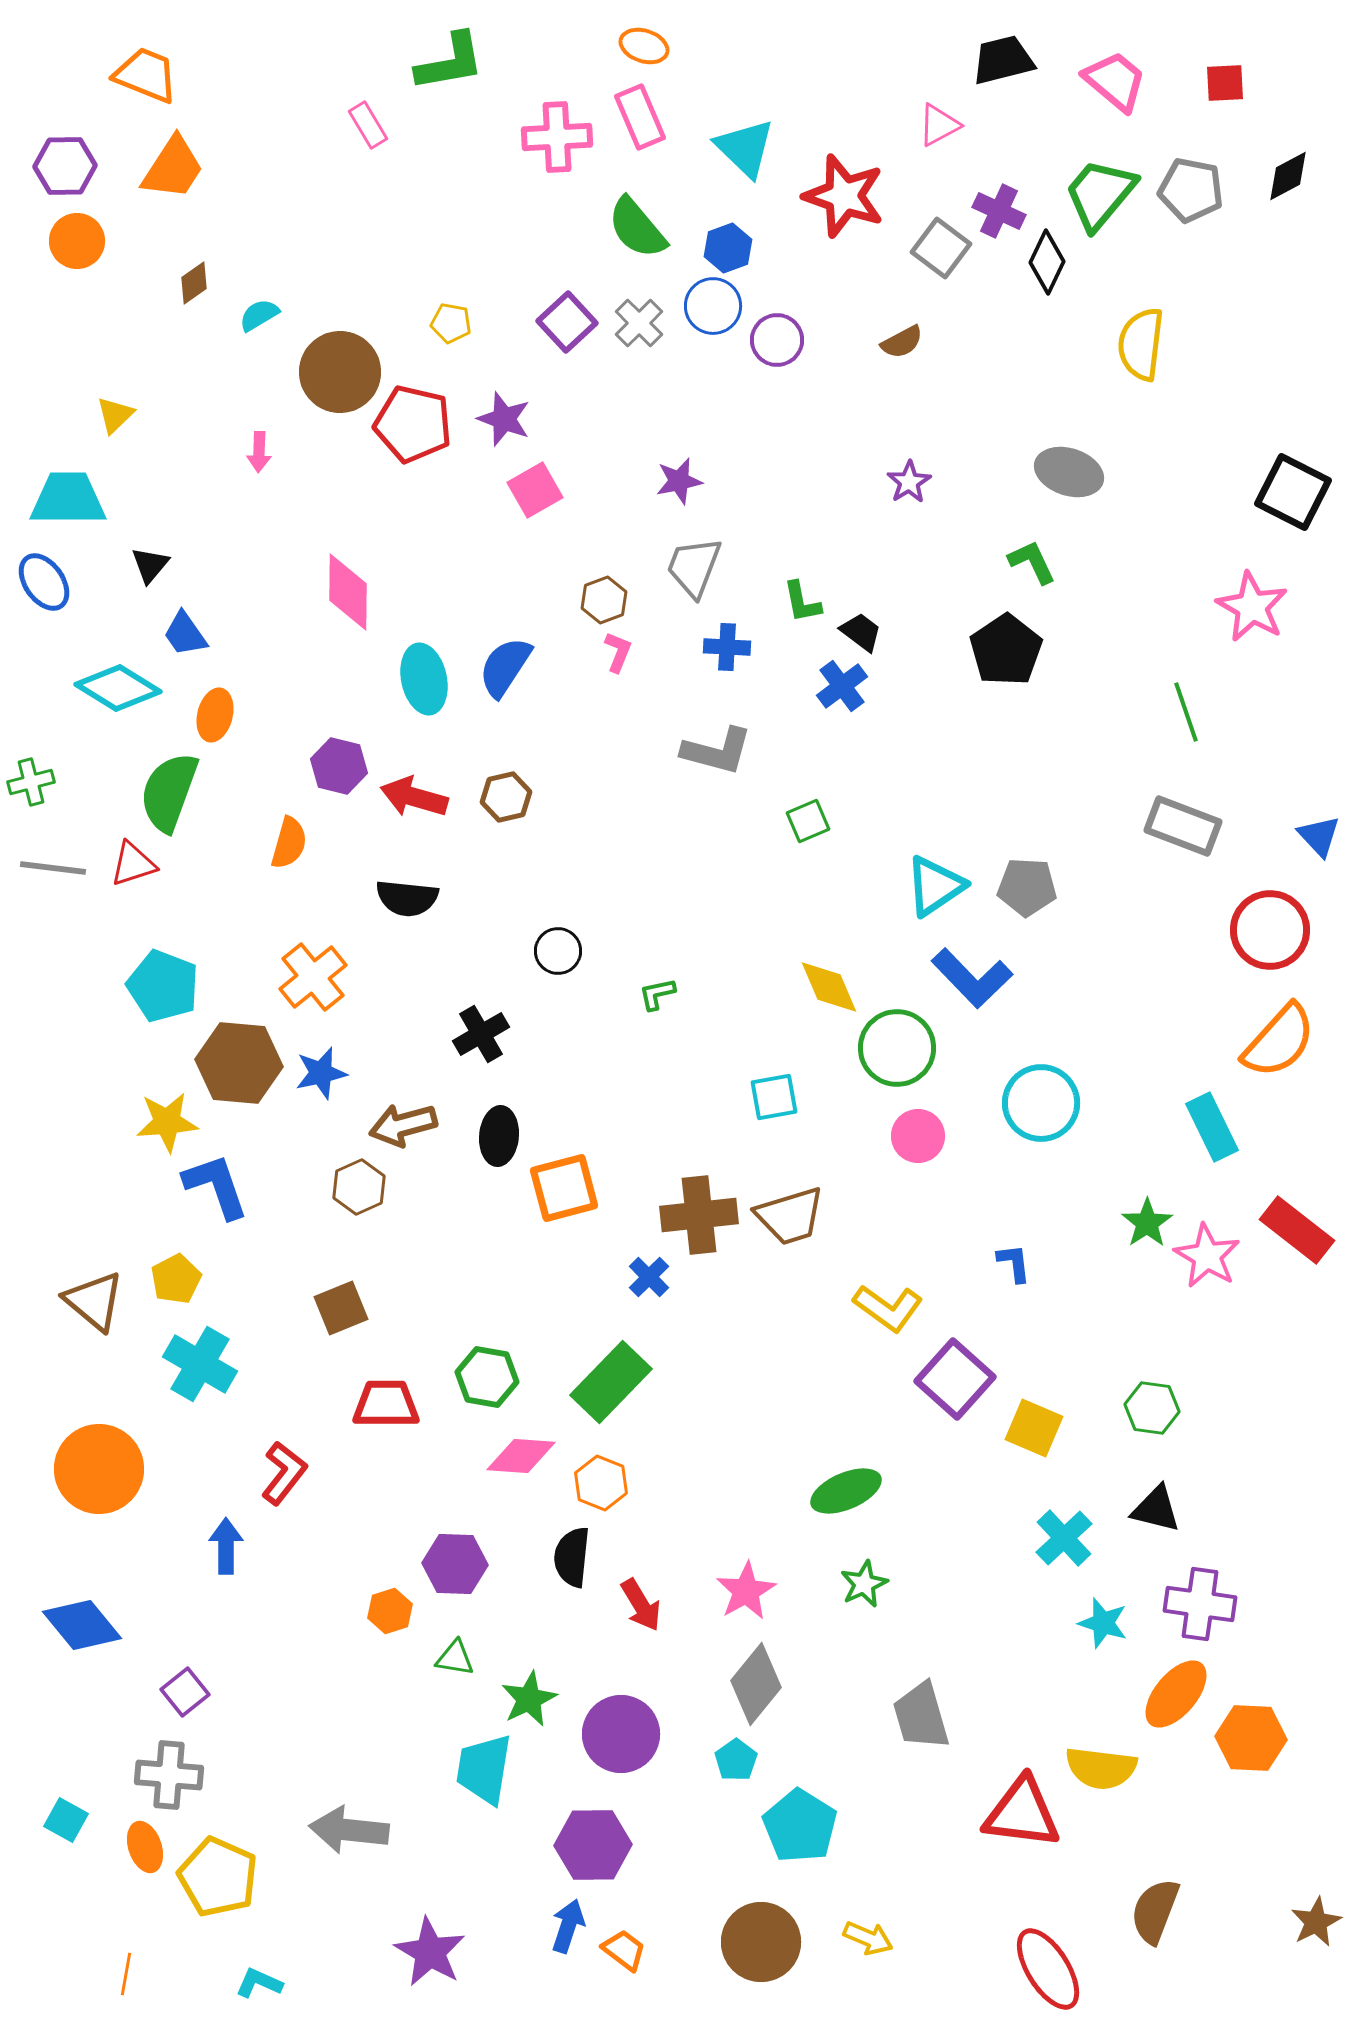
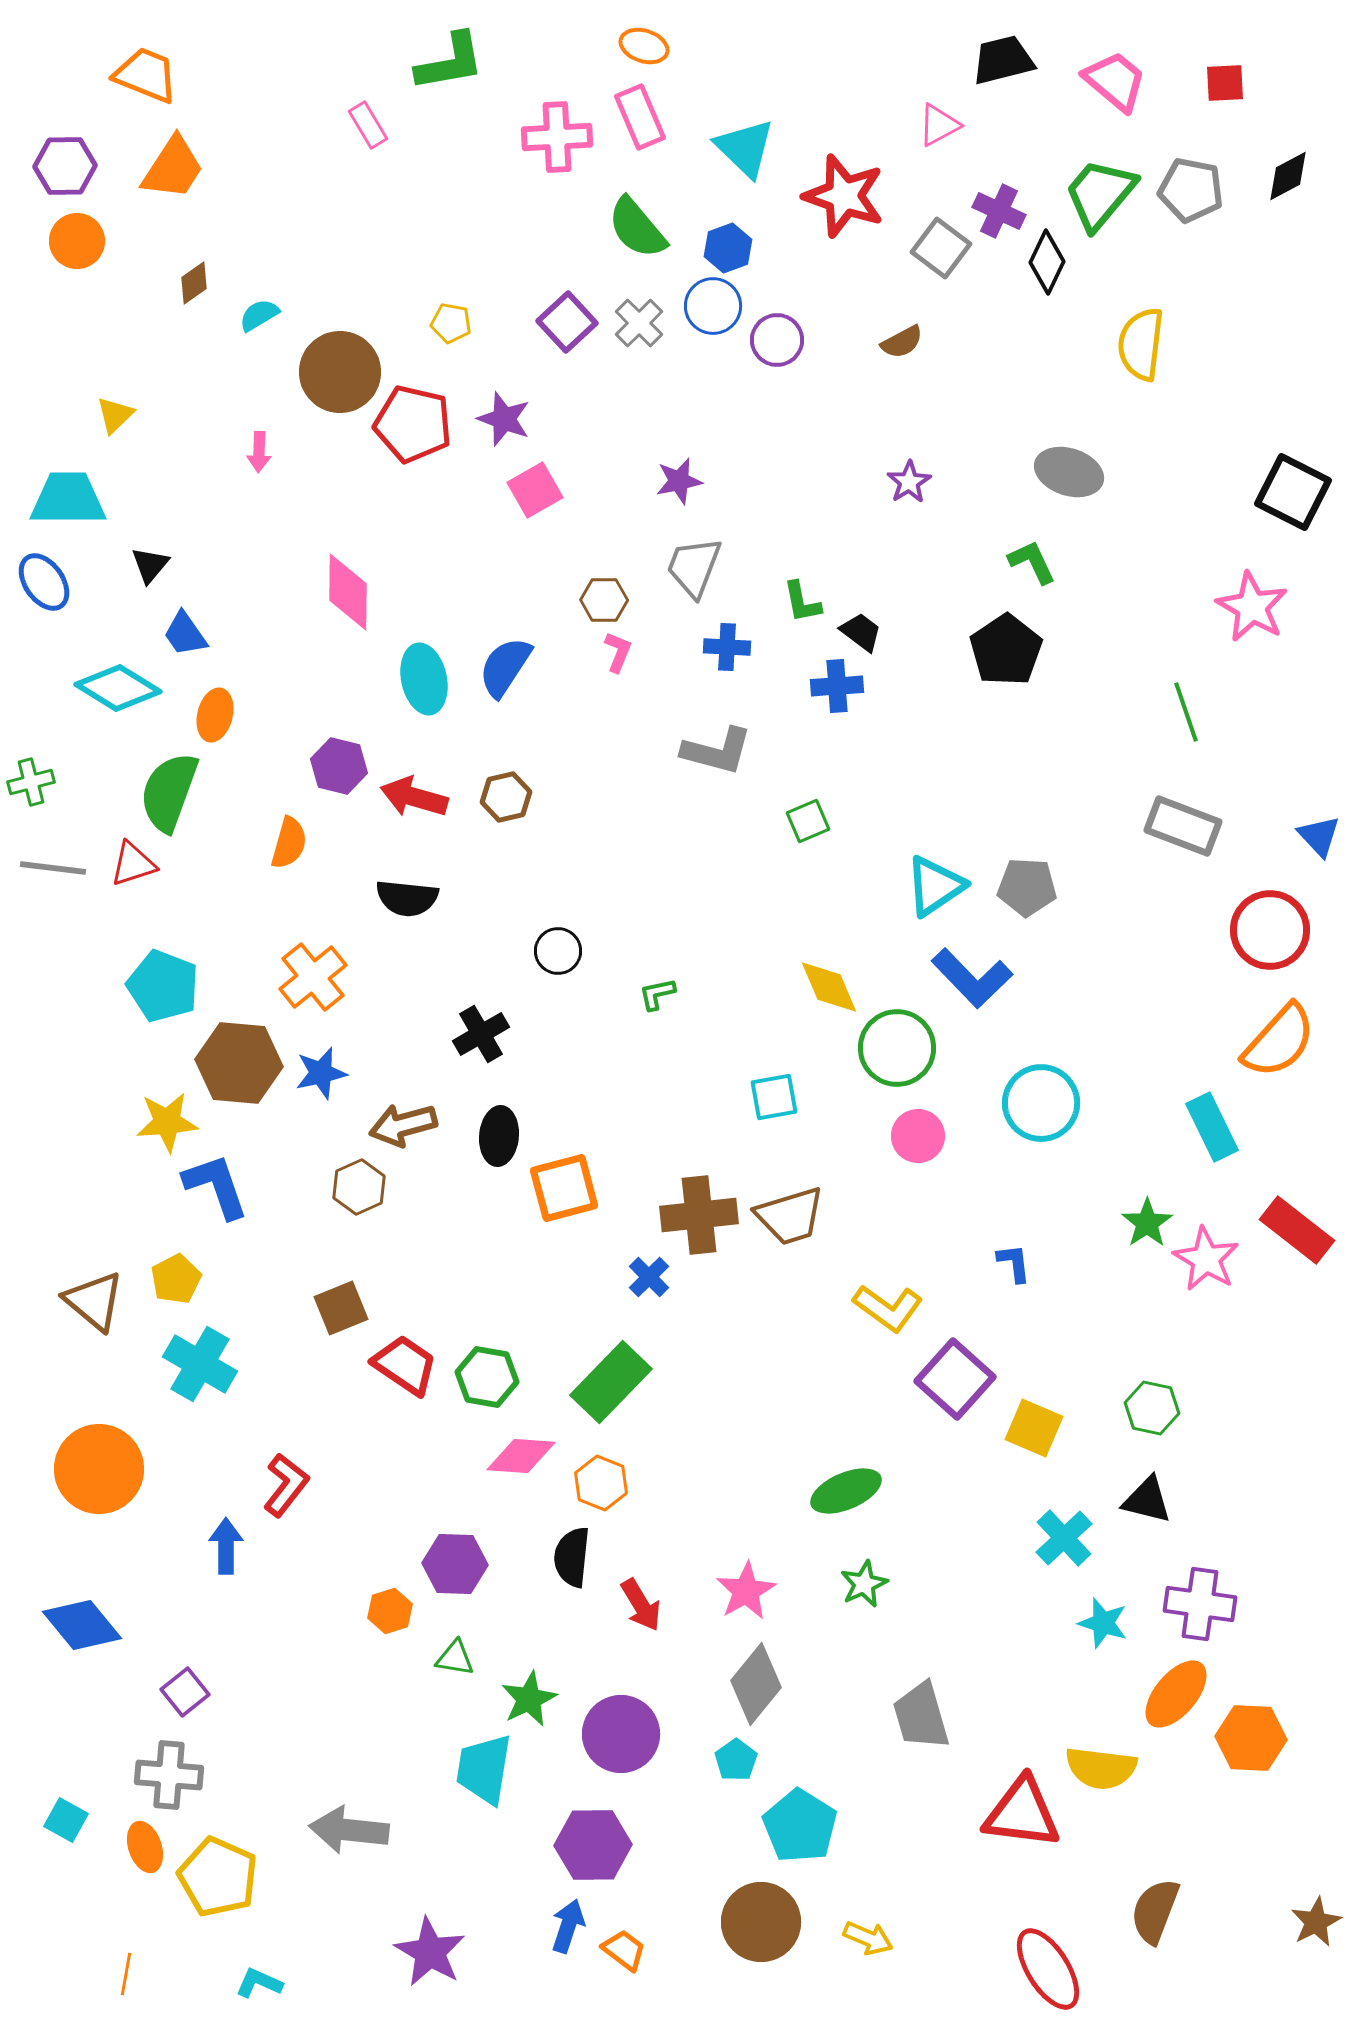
brown hexagon at (604, 600): rotated 21 degrees clockwise
blue cross at (842, 686): moved 5 px left; rotated 33 degrees clockwise
pink star at (1207, 1256): moved 1 px left, 3 px down
red trapezoid at (386, 1404): moved 19 px right, 39 px up; rotated 34 degrees clockwise
green hexagon at (1152, 1408): rotated 4 degrees clockwise
red L-shape at (284, 1473): moved 2 px right, 12 px down
black triangle at (1156, 1509): moved 9 px left, 9 px up
brown circle at (761, 1942): moved 20 px up
